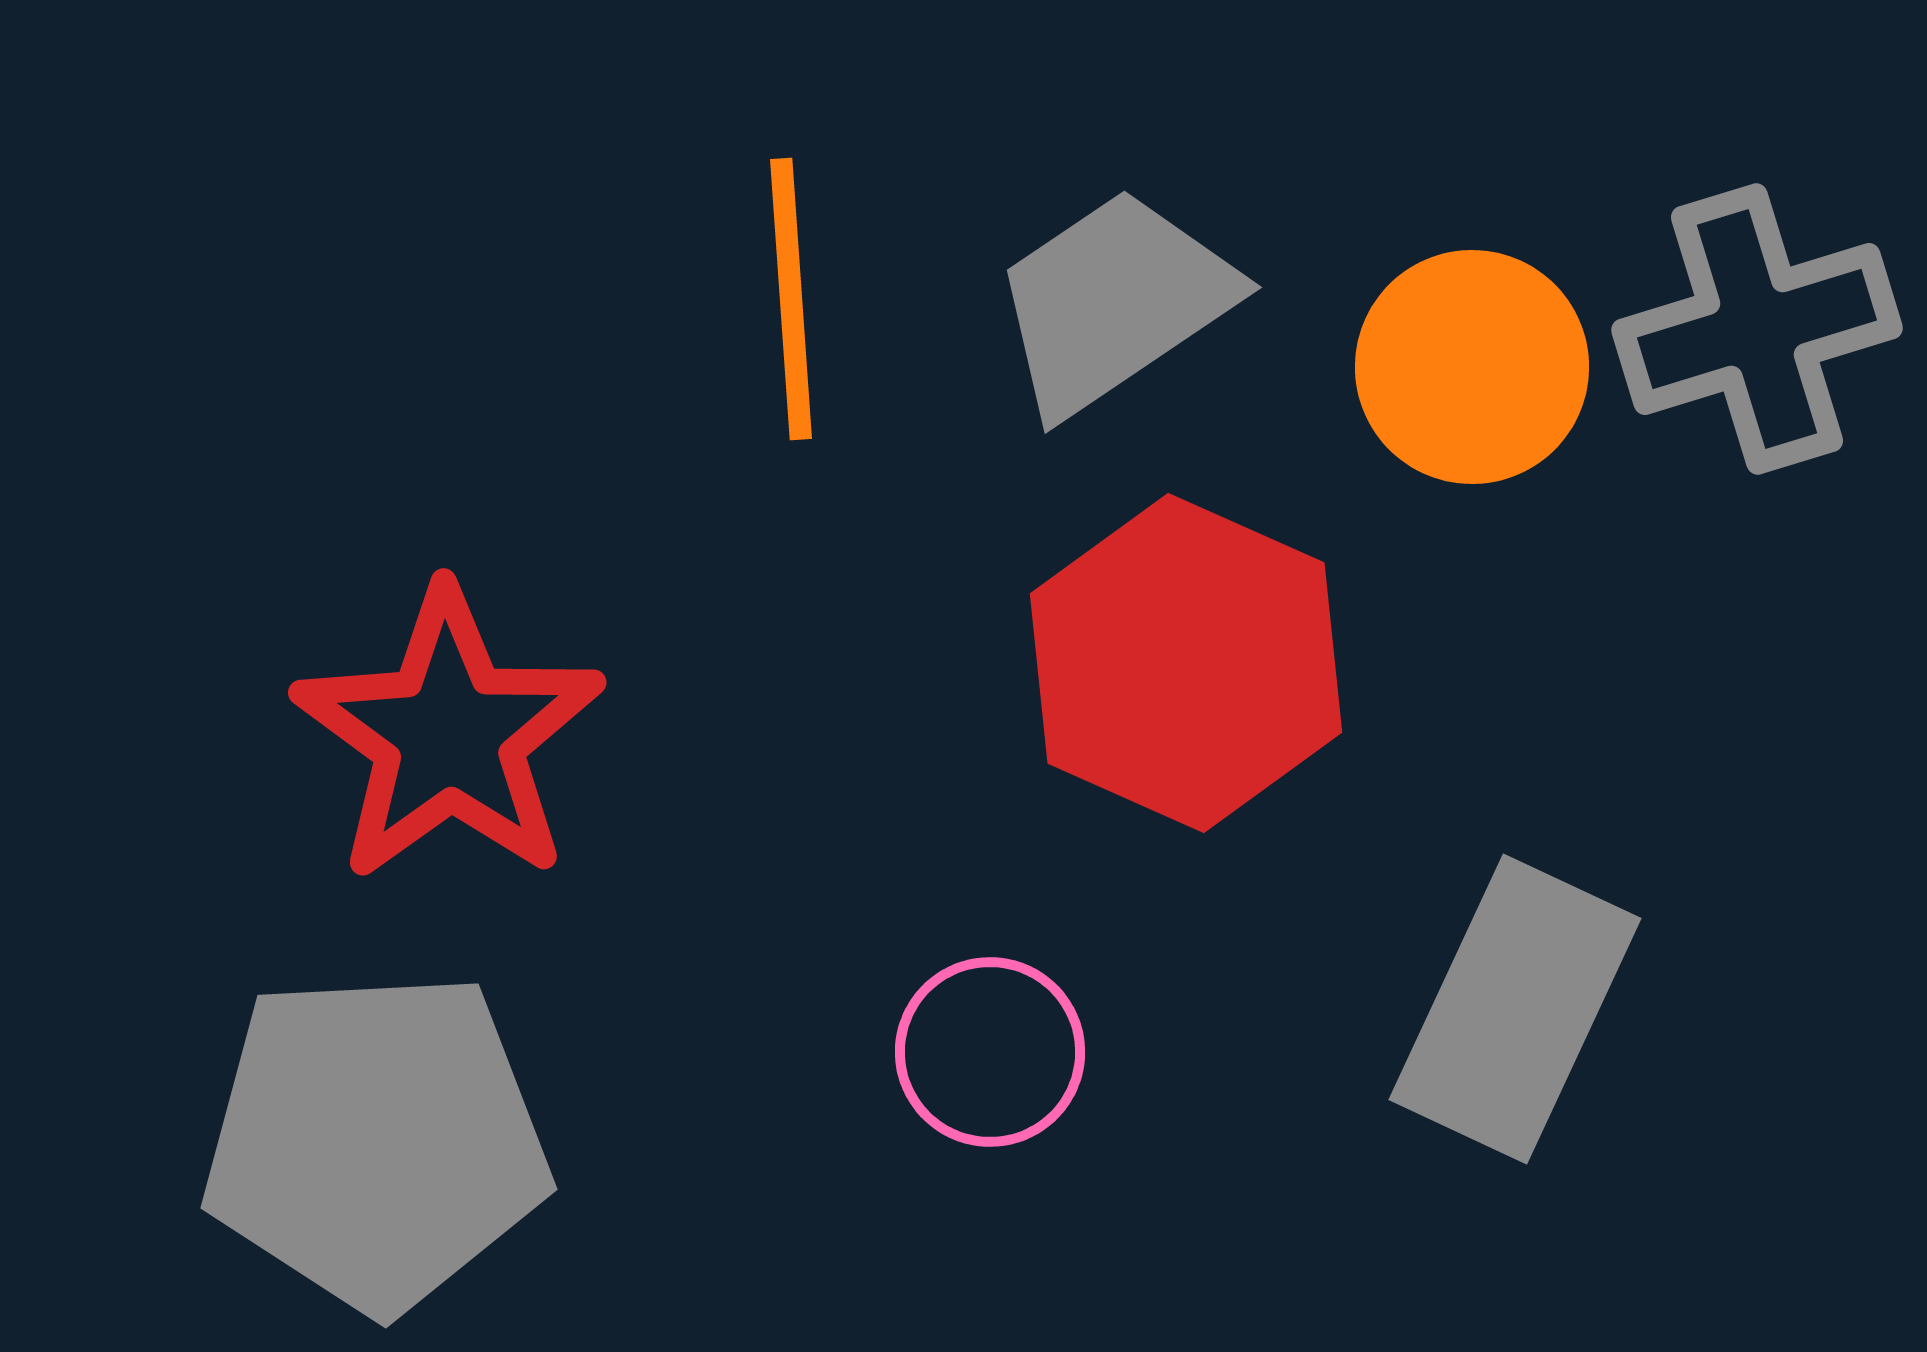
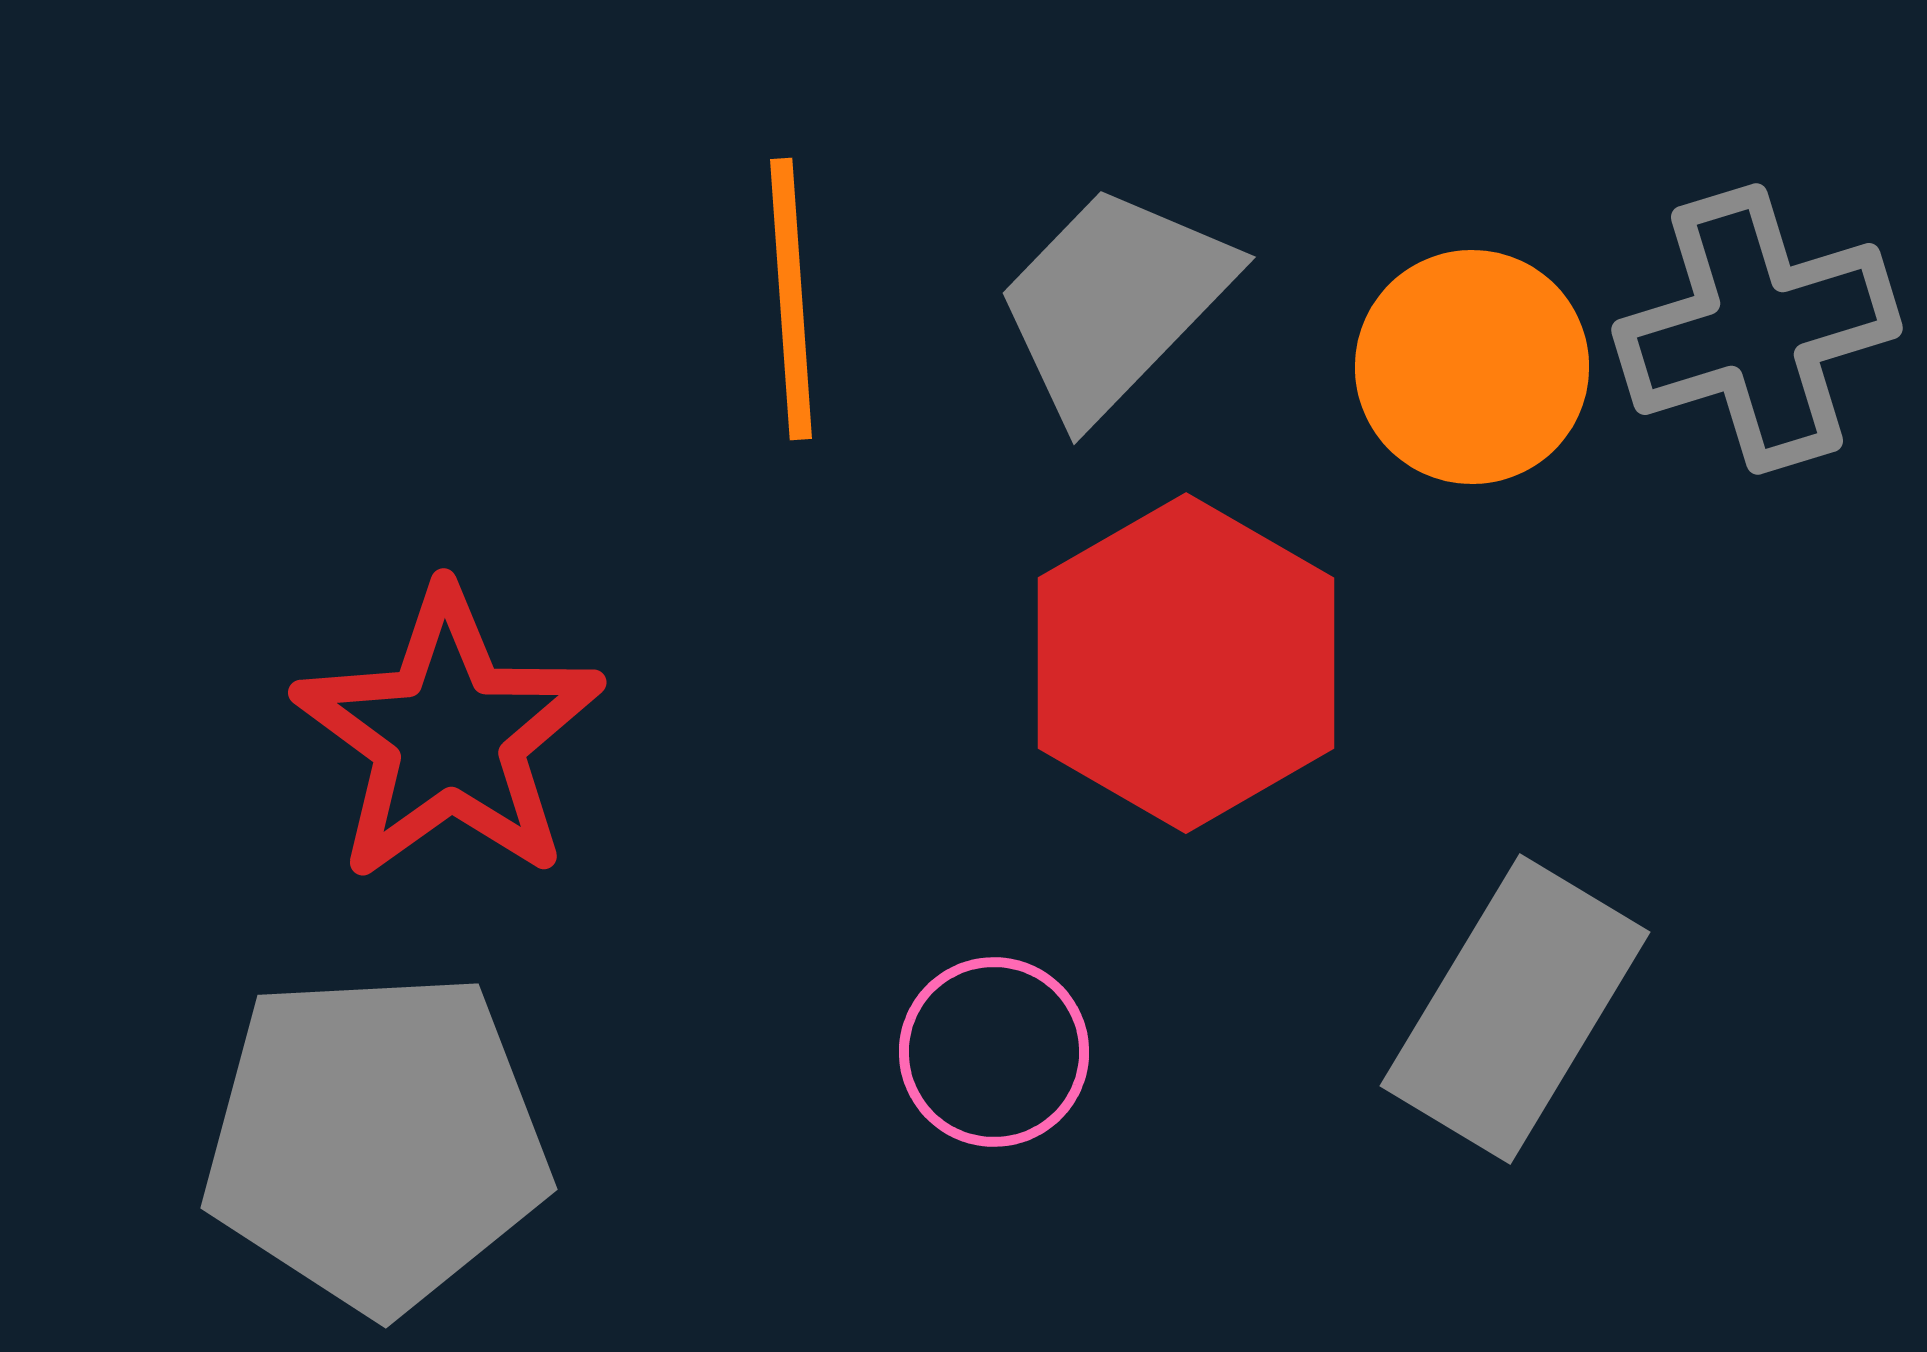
gray trapezoid: rotated 12 degrees counterclockwise
red hexagon: rotated 6 degrees clockwise
gray rectangle: rotated 6 degrees clockwise
pink circle: moved 4 px right
